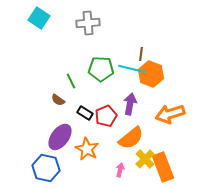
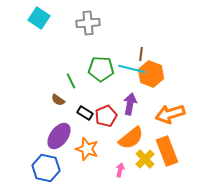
purple ellipse: moved 1 px left, 1 px up
orange star: rotated 10 degrees counterclockwise
orange rectangle: moved 4 px right, 16 px up
